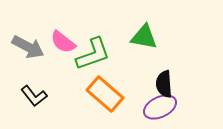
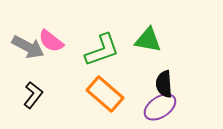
green triangle: moved 4 px right, 3 px down
pink semicircle: moved 12 px left, 1 px up
green L-shape: moved 9 px right, 4 px up
black L-shape: moved 1 px left, 1 px up; rotated 104 degrees counterclockwise
purple ellipse: rotated 8 degrees counterclockwise
